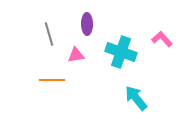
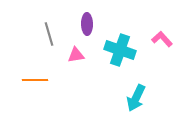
cyan cross: moved 1 px left, 2 px up
orange line: moved 17 px left
cyan arrow: rotated 116 degrees counterclockwise
